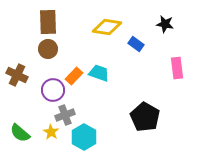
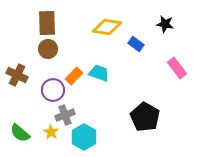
brown rectangle: moved 1 px left, 1 px down
pink rectangle: rotated 30 degrees counterclockwise
